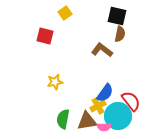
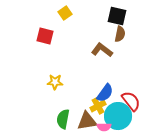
yellow star: rotated 14 degrees clockwise
